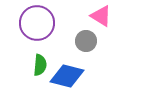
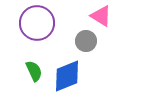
green semicircle: moved 6 px left, 6 px down; rotated 30 degrees counterclockwise
blue diamond: rotated 36 degrees counterclockwise
